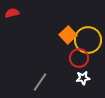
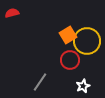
orange square: rotated 12 degrees clockwise
yellow circle: moved 1 px left, 1 px down
red circle: moved 9 px left, 2 px down
white star: moved 8 px down; rotated 16 degrees counterclockwise
